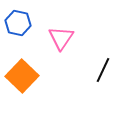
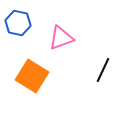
pink triangle: rotated 36 degrees clockwise
orange square: moved 10 px right; rotated 12 degrees counterclockwise
